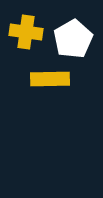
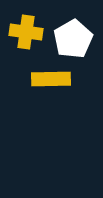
yellow rectangle: moved 1 px right
